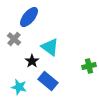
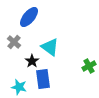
gray cross: moved 3 px down
green cross: rotated 16 degrees counterclockwise
blue rectangle: moved 5 px left, 2 px up; rotated 42 degrees clockwise
